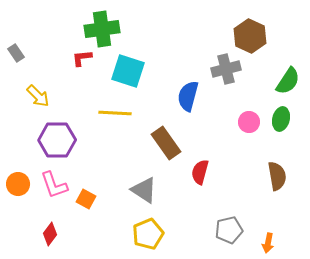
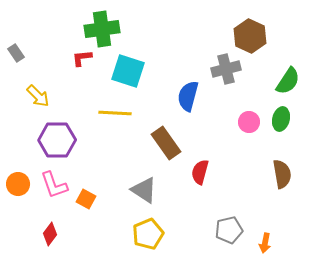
brown semicircle: moved 5 px right, 2 px up
orange arrow: moved 3 px left
